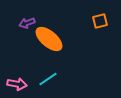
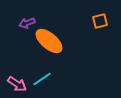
orange ellipse: moved 2 px down
cyan line: moved 6 px left
pink arrow: rotated 24 degrees clockwise
